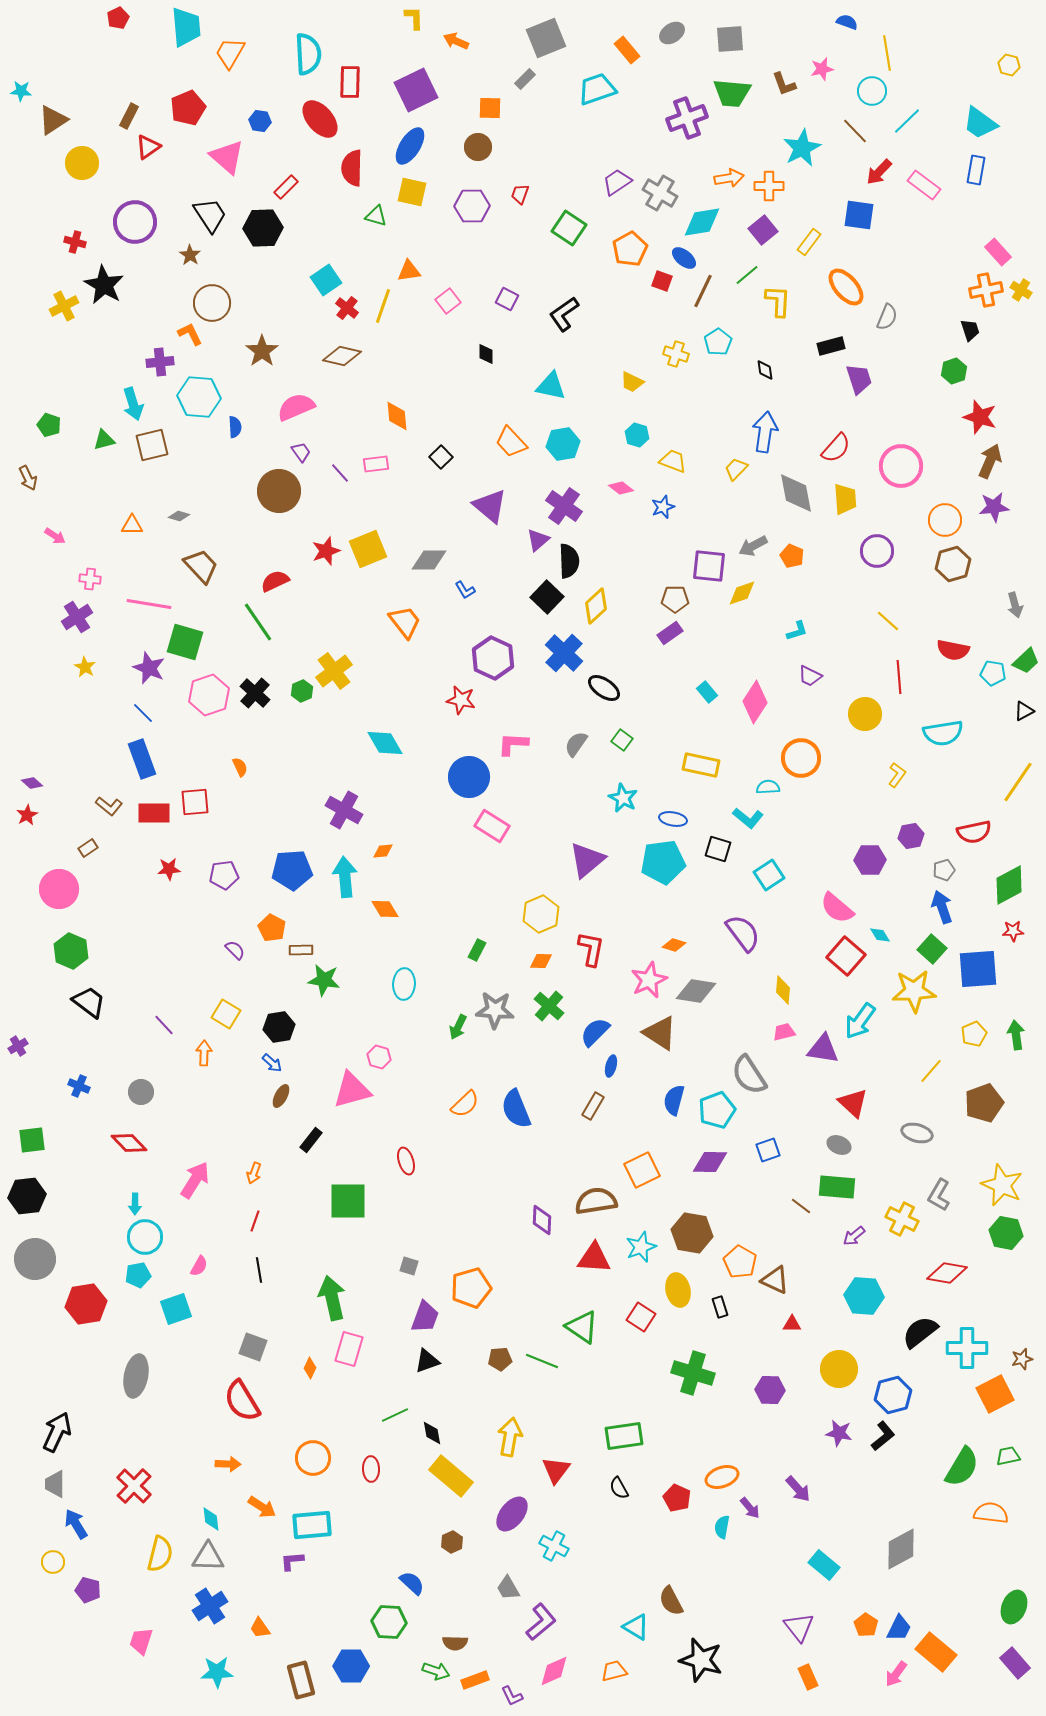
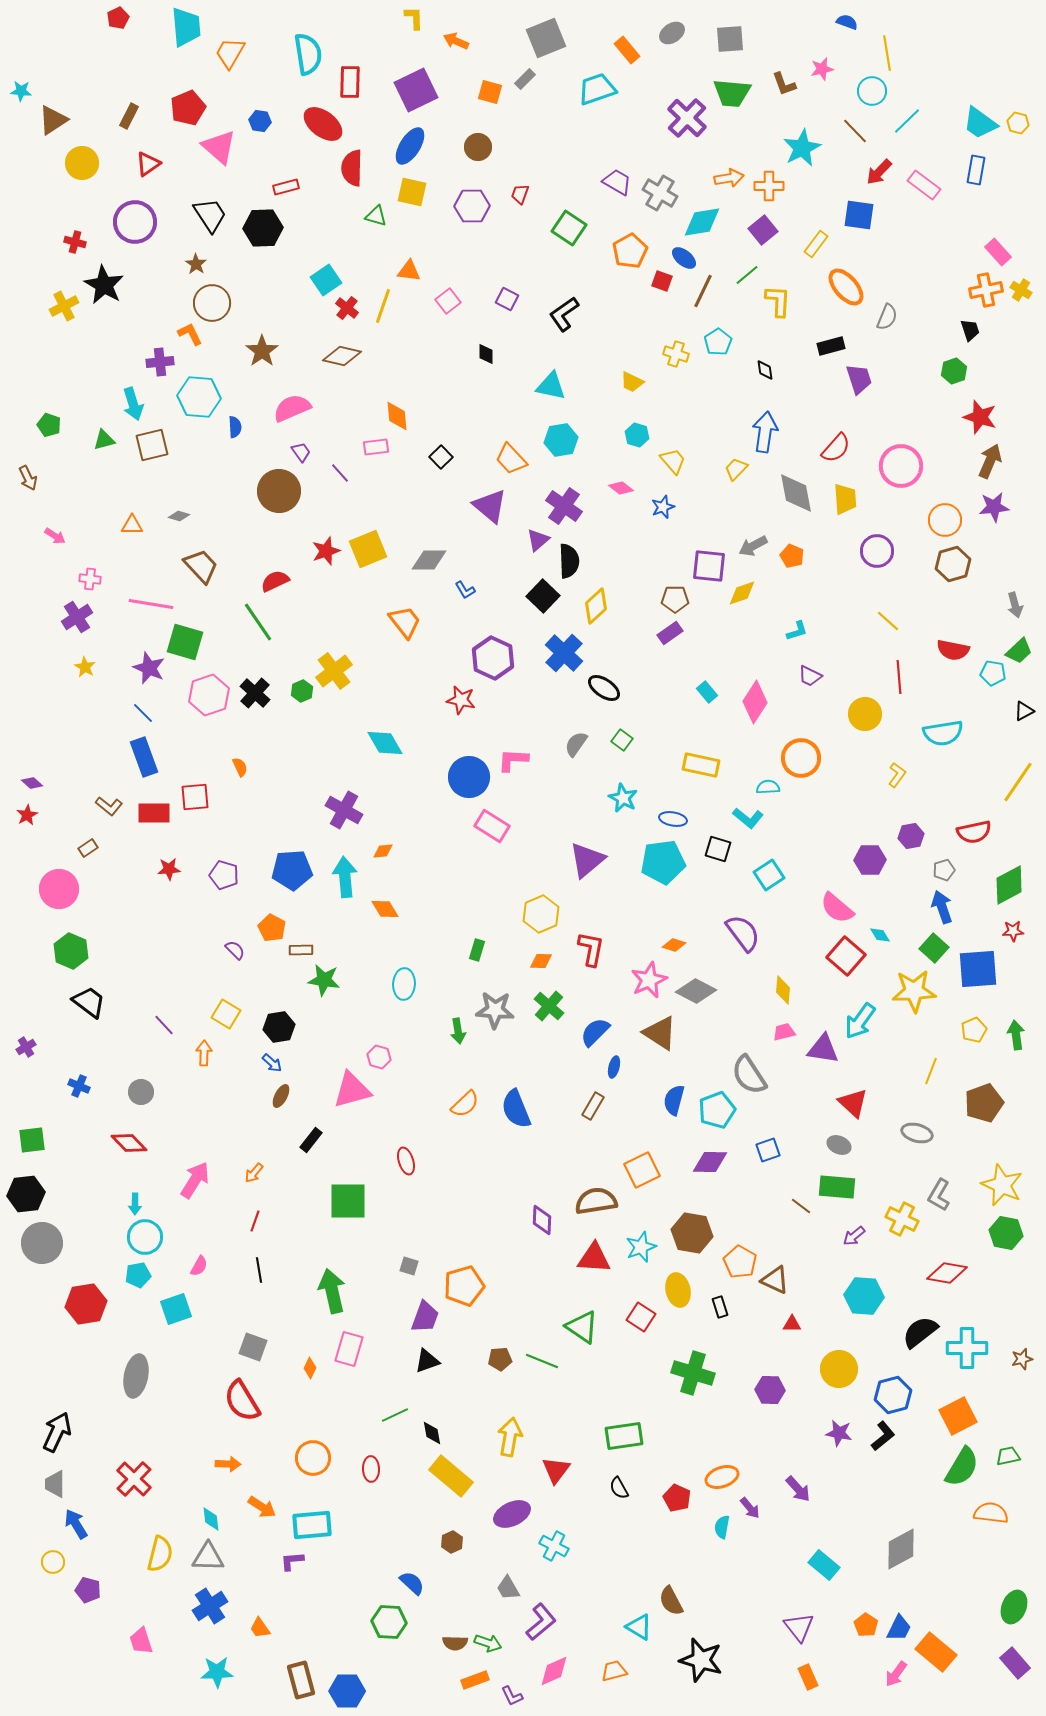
cyan semicircle at (308, 54): rotated 6 degrees counterclockwise
yellow hexagon at (1009, 65): moved 9 px right, 58 px down
orange square at (490, 108): moved 16 px up; rotated 15 degrees clockwise
purple cross at (687, 118): rotated 27 degrees counterclockwise
red ellipse at (320, 119): moved 3 px right, 5 px down; rotated 12 degrees counterclockwise
red triangle at (148, 147): moved 17 px down
pink triangle at (227, 157): moved 8 px left, 10 px up
purple trapezoid at (617, 182): rotated 64 degrees clockwise
red rectangle at (286, 187): rotated 30 degrees clockwise
yellow rectangle at (809, 242): moved 7 px right, 2 px down
orange pentagon at (630, 249): moved 2 px down
brown star at (190, 255): moved 6 px right, 9 px down
orange triangle at (409, 271): rotated 15 degrees clockwise
pink semicircle at (296, 407): moved 4 px left, 1 px down
orange trapezoid at (511, 442): moved 17 px down
cyan hexagon at (563, 444): moved 2 px left, 4 px up
yellow trapezoid at (673, 461): rotated 28 degrees clockwise
pink rectangle at (376, 464): moved 17 px up
black square at (547, 597): moved 4 px left, 1 px up
pink line at (149, 604): moved 2 px right
green trapezoid at (1026, 661): moved 7 px left, 10 px up
pink L-shape at (513, 744): moved 16 px down
blue rectangle at (142, 759): moved 2 px right, 2 px up
red square at (195, 802): moved 5 px up
purple pentagon at (224, 875): rotated 24 degrees clockwise
green square at (932, 949): moved 2 px right, 1 px up
green rectangle at (477, 950): rotated 10 degrees counterclockwise
gray diamond at (696, 991): rotated 18 degrees clockwise
green arrow at (458, 1027): moved 4 px down; rotated 35 degrees counterclockwise
yellow pentagon at (974, 1034): moved 4 px up
purple cross at (18, 1046): moved 8 px right, 1 px down
blue ellipse at (611, 1066): moved 3 px right, 1 px down
yellow line at (931, 1071): rotated 20 degrees counterclockwise
orange arrow at (254, 1173): rotated 20 degrees clockwise
black hexagon at (27, 1196): moved 1 px left, 2 px up
gray circle at (35, 1259): moved 7 px right, 16 px up
orange pentagon at (471, 1288): moved 7 px left, 2 px up
green arrow at (332, 1298): moved 7 px up
orange square at (995, 1394): moved 37 px left, 22 px down
red cross at (134, 1486): moved 7 px up
purple ellipse at (512, 1514): rotated 27 degrees clockwise
cyan triangle at (636, 1627): moved 3 px right
pink trapezoid at (141, 1641): rotated 36 degrees counterclockwise
blue hexagon at (351, 1666): moved 4 px left, 25 px down
green arrow at (436, 1671): moved 52 px right, 28 px up
